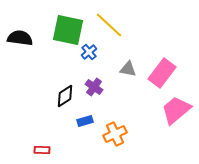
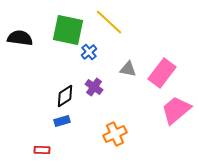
yellow line: moved 3 px up
blue rectangle: moved 23 px left
